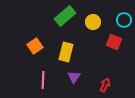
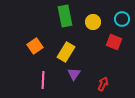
green rectangle: rotated 60 degrees counterclockwise
cyan circle: moved 2 px left, 1 px up
yellow rectangle: rotated 18 degrees clockwise
purple triangle: moved 3 px up
red arrow: moved 2 px left, 1 px up
